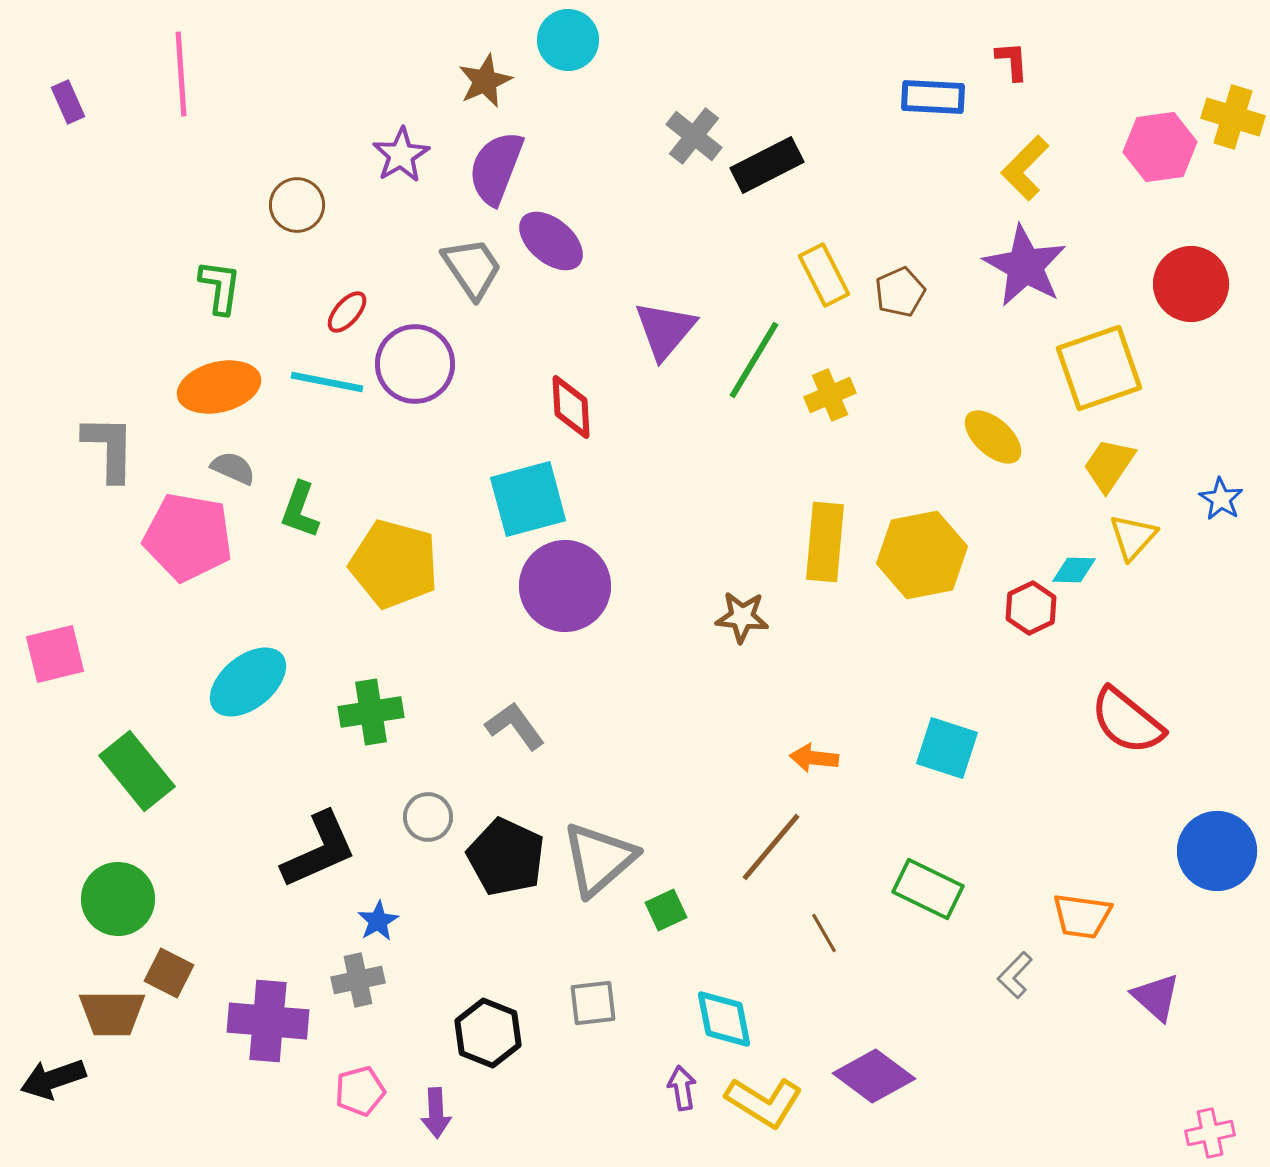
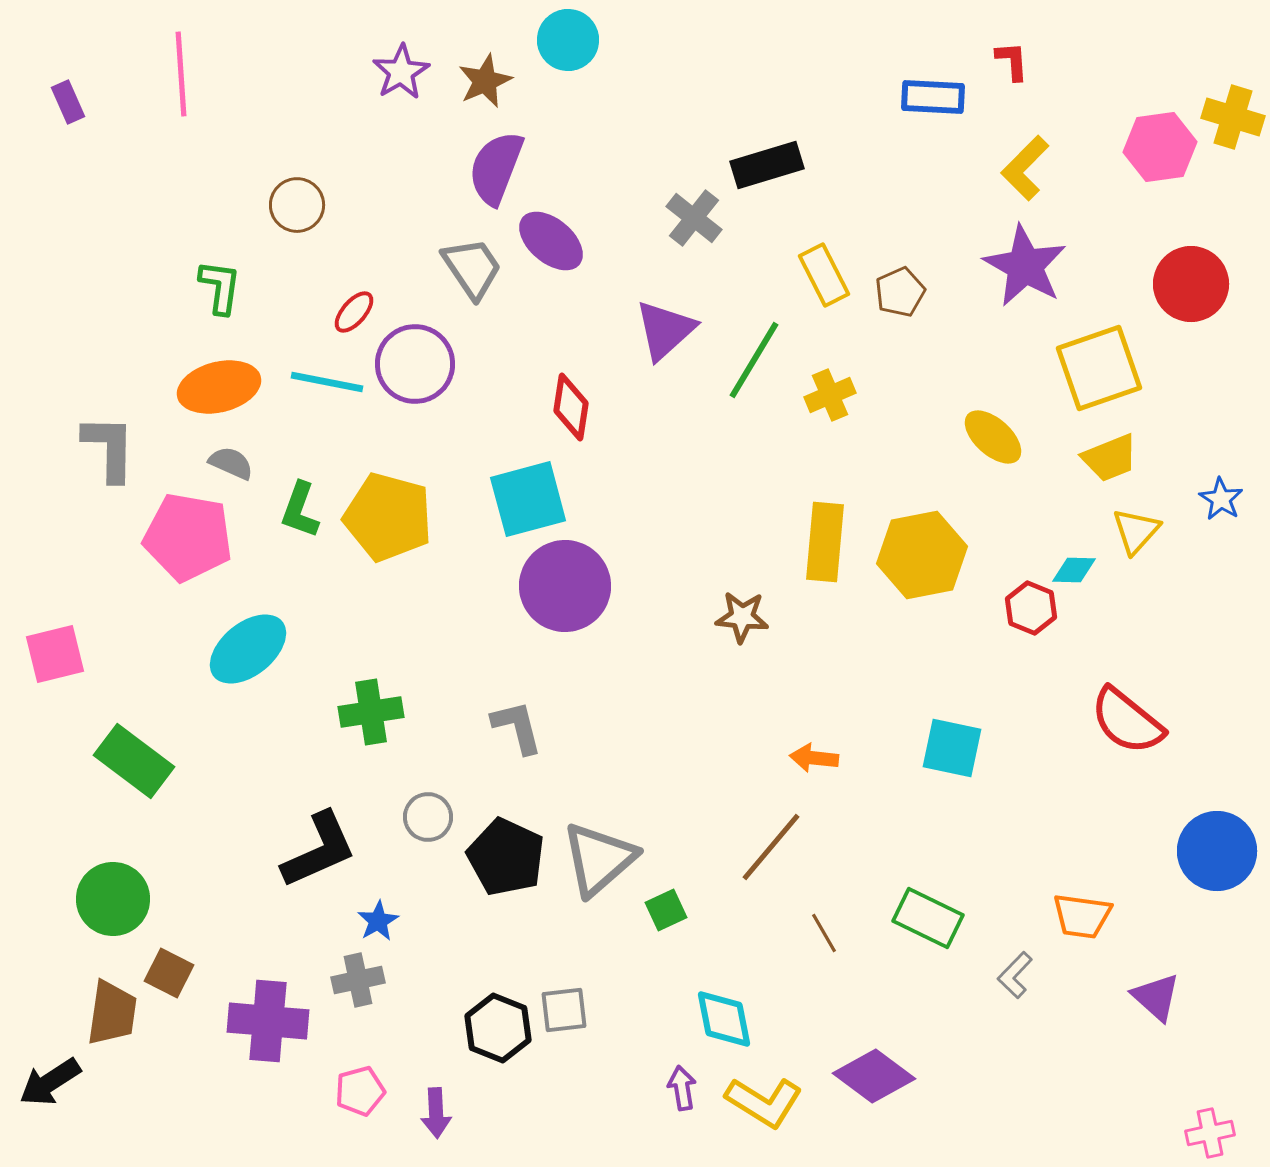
gray cross at (694, 136): moved 82 px down
purple star at (401, 155): moved 83 px up
black rectangle at (767, 165): rotated 10 degrees clockwise
red ellipse at (347, 312): moved 7 px right
purple triangle at (665, 330): rotated 8 degrees clockwise
red diamond at (571, 407): rotated 12 degrees clockwise
yellow trapezoid at (1109, 465): moved 1 px right, 7 px up; rotated 146 degrees counterclockwise
gray semicircle at (233, 468): moved 2 px left, 5 px up
yellow triangle at (1133, 537): moved 3 px right, 6 px up
yellow pentagon at (394, 564): moved 6 px left, 47 px up
red hexagon at (1031, 608): rotated 12 degrees counterclockwise
cyan ellipse at (248, 682): moved 33 px up
gray L-shape at (515, 726): moved 2 px right, 1 px down; rotated 22 degrees clockwise
cyan square at (947, 748): moved 5 px right; rotated 6 degrees counterclockwise
green rectangle at (137, 771): moved 3 px left, 10 px up; rotated 14 degrees counterclockwise
green rectangle at (928, 889): moved 29 px down
green circle at (118, 899): moved 5 px left
gray square at (593, 1003): moved 29 px left, 7 px down
brown trapezoid at (112, 1013): rotated 82 degrees counterclockwise
black hexagon at (488, 1033): moved 10 px right, 5 px up
black arrow at (53, 1079): moved 3 px left, 3 px down; rotated 14 degrees counterclockwise
